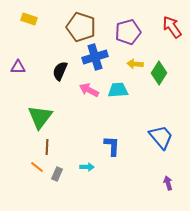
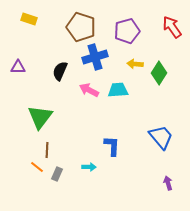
purple pentagon: moved 1 px left, 1 px up
brown line: moved 3 px down
cyan arrow: moved 2 px right
